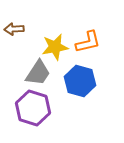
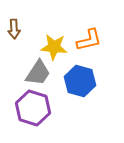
brown arrow: rotated 90 degrees counterclockwise
orange L-shape: moved 1 px right, 2 px up
yellow star: moved 1 px left; rotated 16 degrees clockwise
